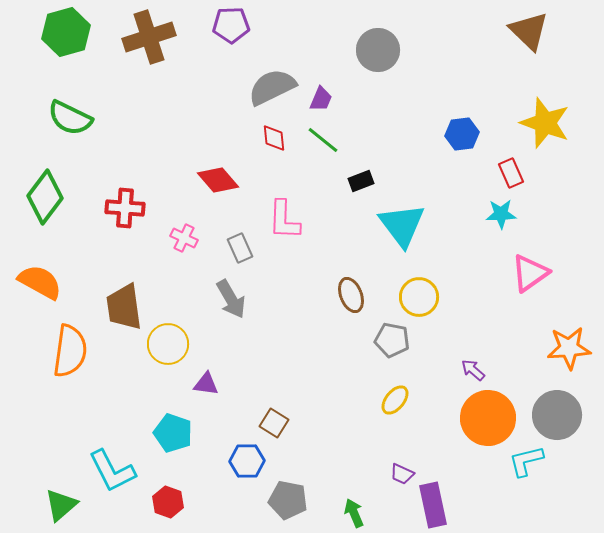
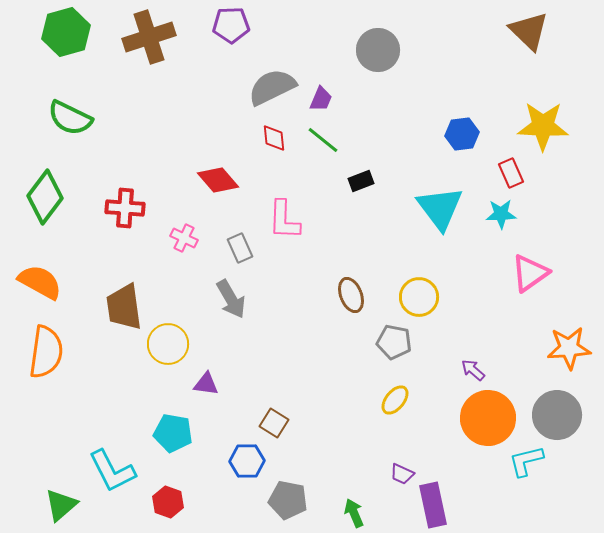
yellow star at (545, 123): moved 2 px left, 3 px down; rotated 18 degrees counterclockwise
cyan triangle at (402, 225): moved 38 px right, 17 px up
gray pentagon at (392, 340): moved 2 px right, 2 px down
orange semicircle at (70, 351): moved 24 px left, 1 px down
cyan pentagon at (173, 433): rotated 9 degrees counterclockwise
